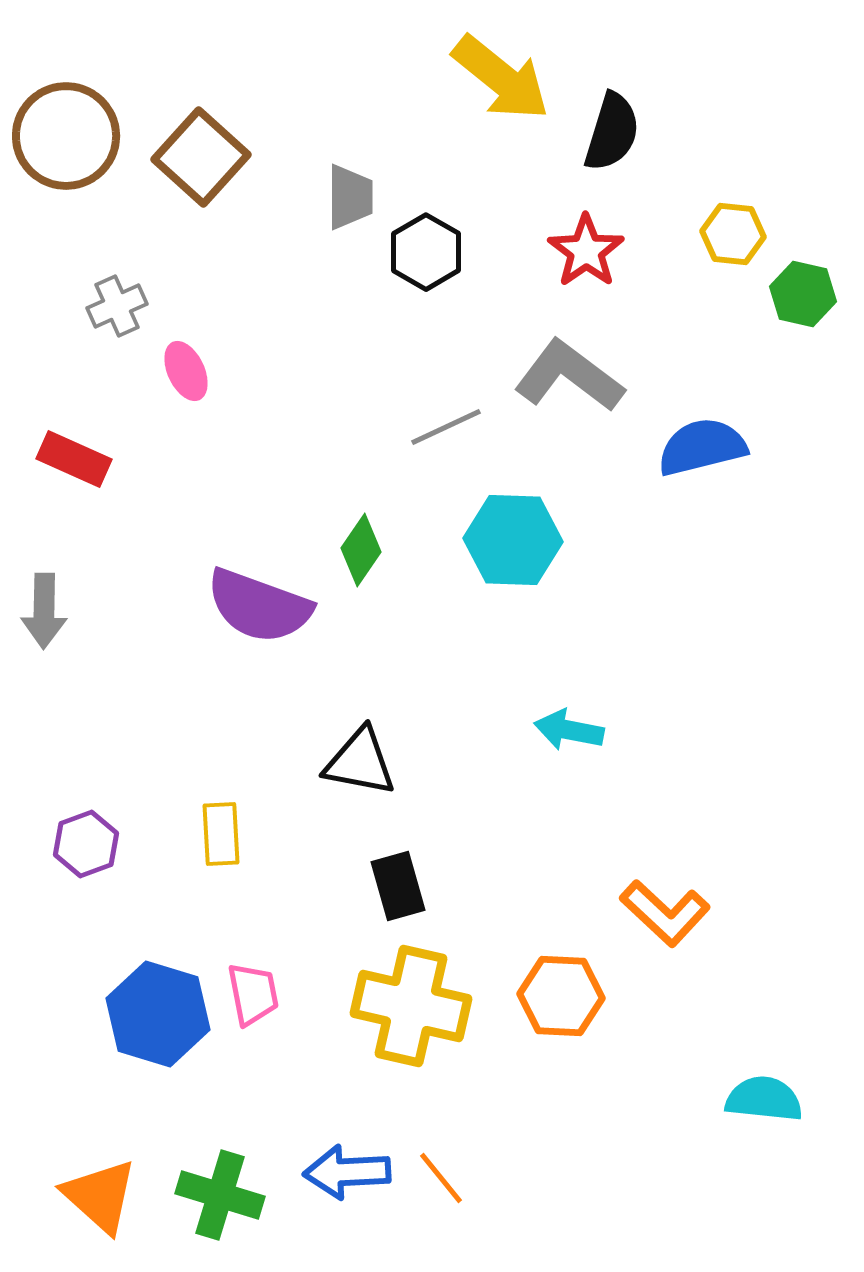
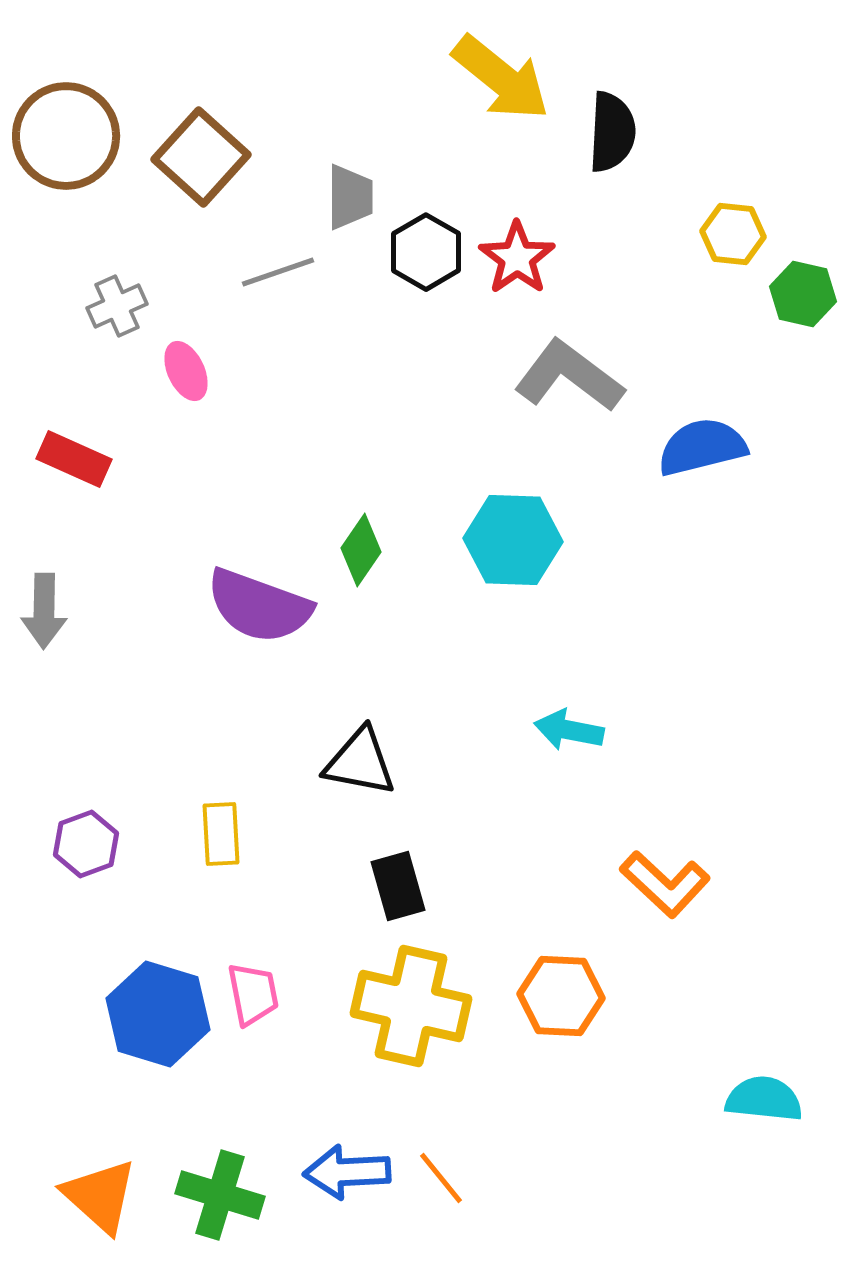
black semicircle: rotated 14 degrees counterclockwise
red star: moved 69 px left, 7 px down
gray line: moved 168 px left, 155 px up; rotated 6 degrees clockwise
orange L-shape: moved 29 px up
